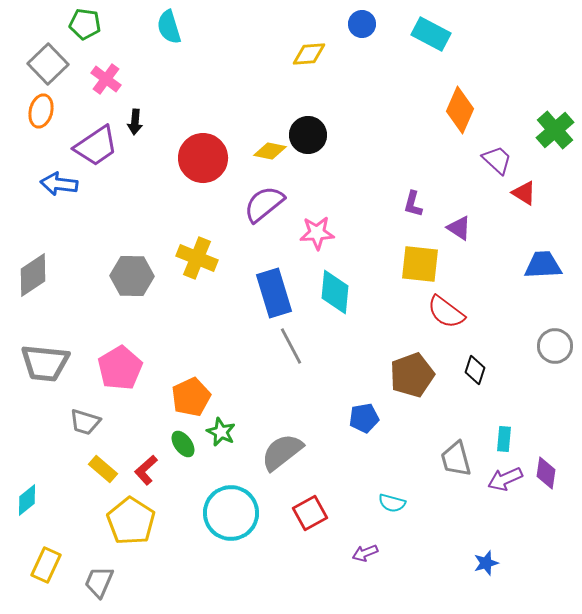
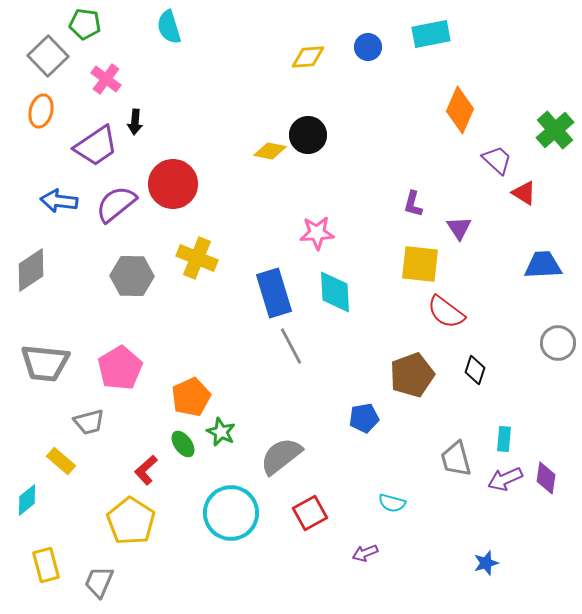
blue circle at (362, 24): moved 6 px right, 23 px down
cyan rectangle at (431, 34): rotated 39 degrees counterclockwise
yellow diamond at (309, 54): moved 1 px left, 3 px down
gray square at (48, 64): moved 8 px up
red circle at (203, 158): moved 30 px left, 26 px down
blue arrow at (59, 184): moved 17 px down
purple semicircle at (264, 204): moved 148 px left
purple triangle at (459, 228): rotated 24 degrees clockwise
gray diamond at (33, 275): moved 2 px left, 5 px up
cyan diamond at (335, 292): rotated 9 degrees counterclockwise
gray circle at (555, 346): moved 3 px right, 3 px up
gray trapezoid at (85, 422): moved 4 px right; rotated 32 degrees counterclockwise
gray semicircle at (282, 452): moved 1 px left, 4 px down
yellow rectangle at (103, 469): moved 42 px left, 8 px up
purple diamond at (546, 473): moved 5 px down
yellow rectangle at (46, 565): rotated 40 degrees counterclockwise
